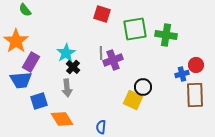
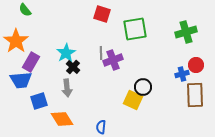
green cross: moved 20 px right, 3 px up; rotated 25 degrees counterclockwise
